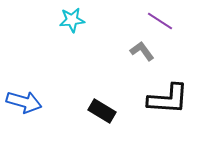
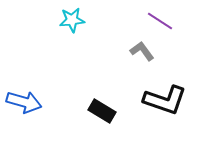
black L-shape: moved 3 px left, 1 px down; rotated 15 degrees clockwise
